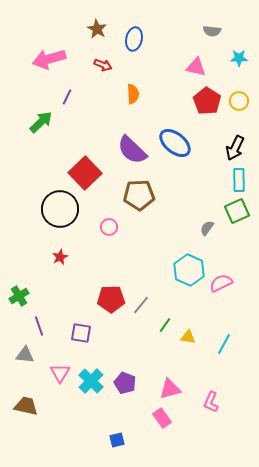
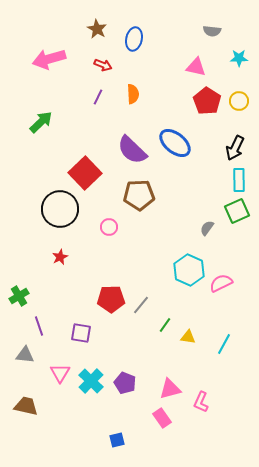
purple line at (67, 97): moved 31 px right
pink L-shape at (211, 402): moved 10 px left
